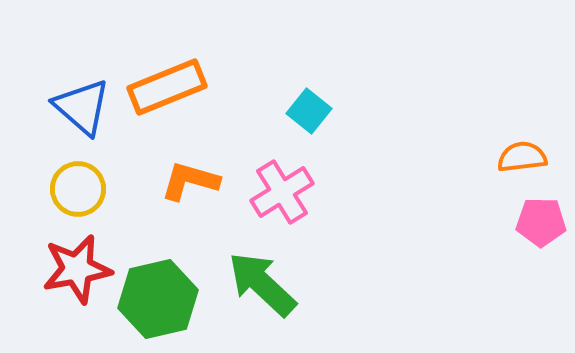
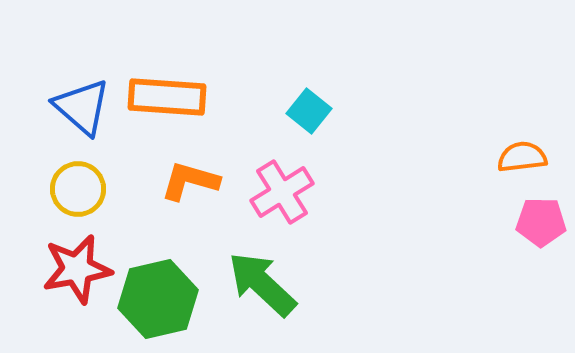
orange rectangle: moved 10 px down; rotated 26 degrees clockwise
